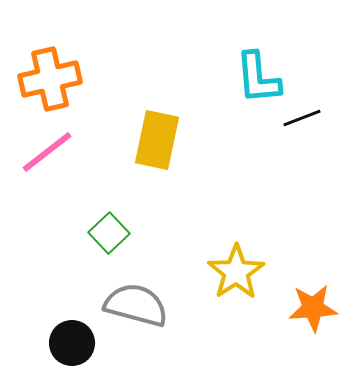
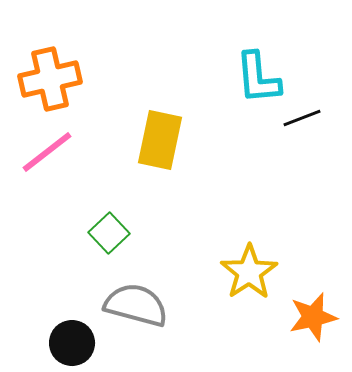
yellow rectangle: moved 3 px right
yellow star: moved 13 px right
orange star: moved 9 px down; rotated 9 degrees counterclockwise
